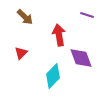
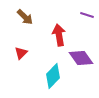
purple diamond: rotated 15 degrees counterclockwise
